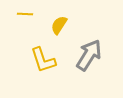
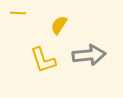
yellow line: moved 7 px left, 1 px up
gray arrow: rotated 52 degrees clockwise
